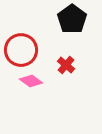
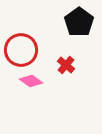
black pentagon: moved 7 px right, 3 px down
